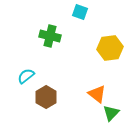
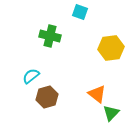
yellow hexagon: moved 1 px right
cyan semicircle: moved 5 px right
brown hexagon: moved 1 px right; rotated 15 degrees clockwise
